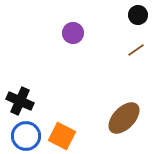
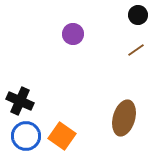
purple circle: moved 1 px down
brown ellipse: rotated 28 degrees counterclockwise
orange square: rotated 8 degrees clockwise
